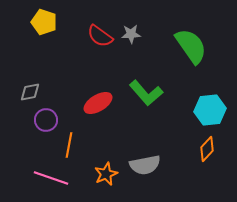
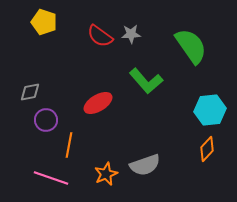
green L-shape: moved 12 px up
gray semicircle: rotated 8 degrees counterclockwise
